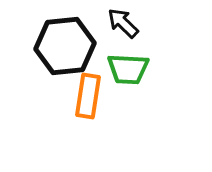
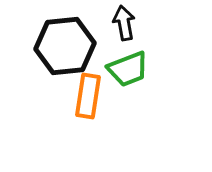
black arrow: moved 1 px right; rotated 36 degrees clockwise
green trapezoid: rotated 24 degrees counterclockwise
